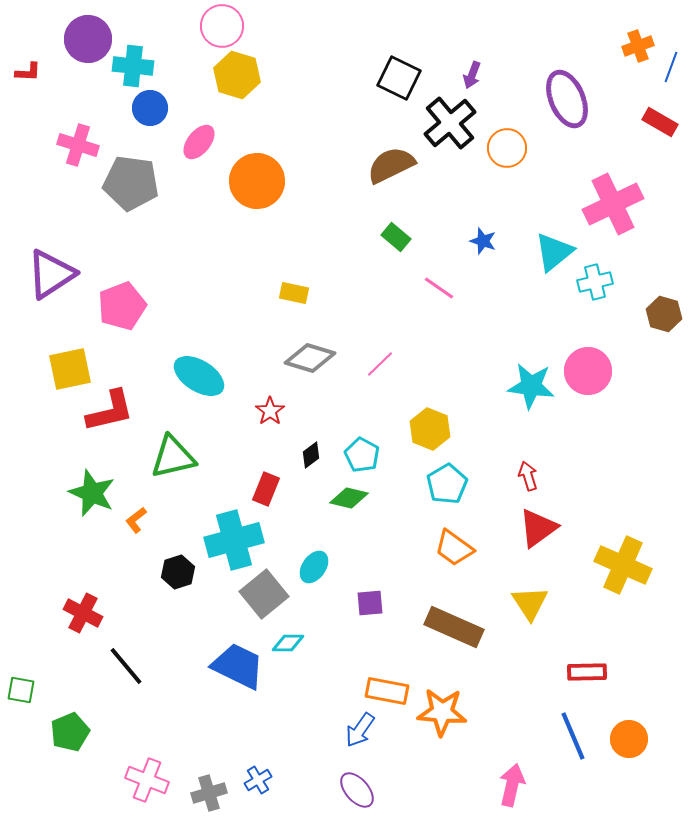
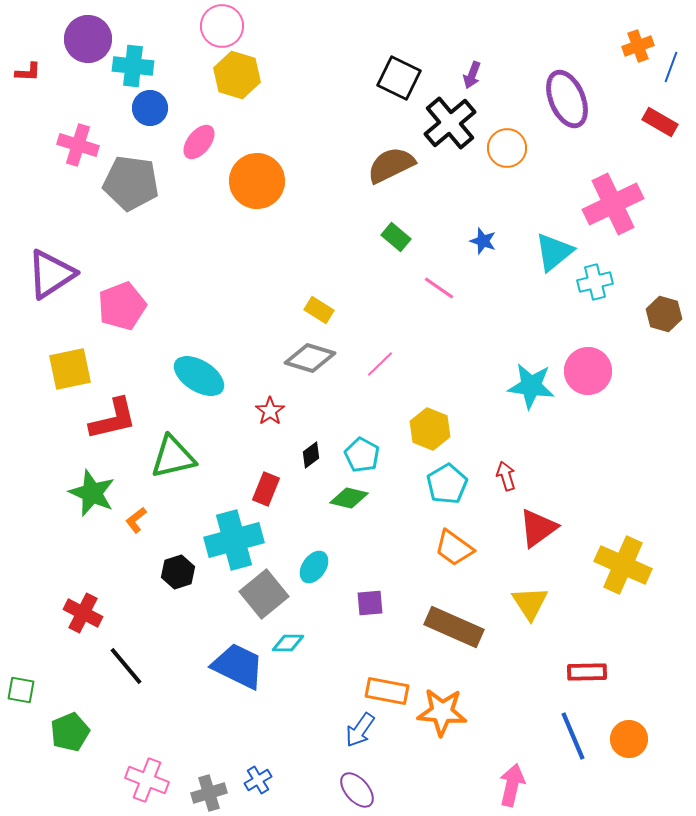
yellow rectangle at (294, 293): moved 25 px right, 17 px down; rotated 20 degrees clockwise
red L-shape at (110, 411): moved 3 px right, 8 px down
red arrow at (528, 476): moved 22 px left
